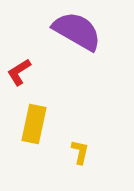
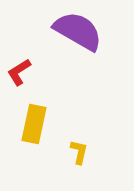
purple semicircle: moved 1 px right
yellow L-shape: moved 1 px left
